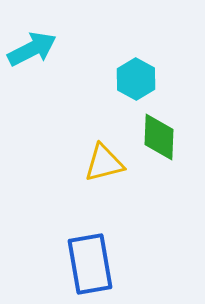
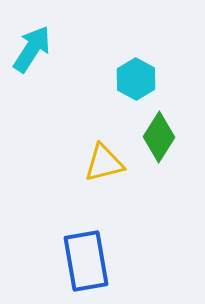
cyan arrow: rotated 30 degrees counterclockwise
green diamond: rotated 30 degrees clockwise
blue rectangle: moved 4 px left, 3 px up
